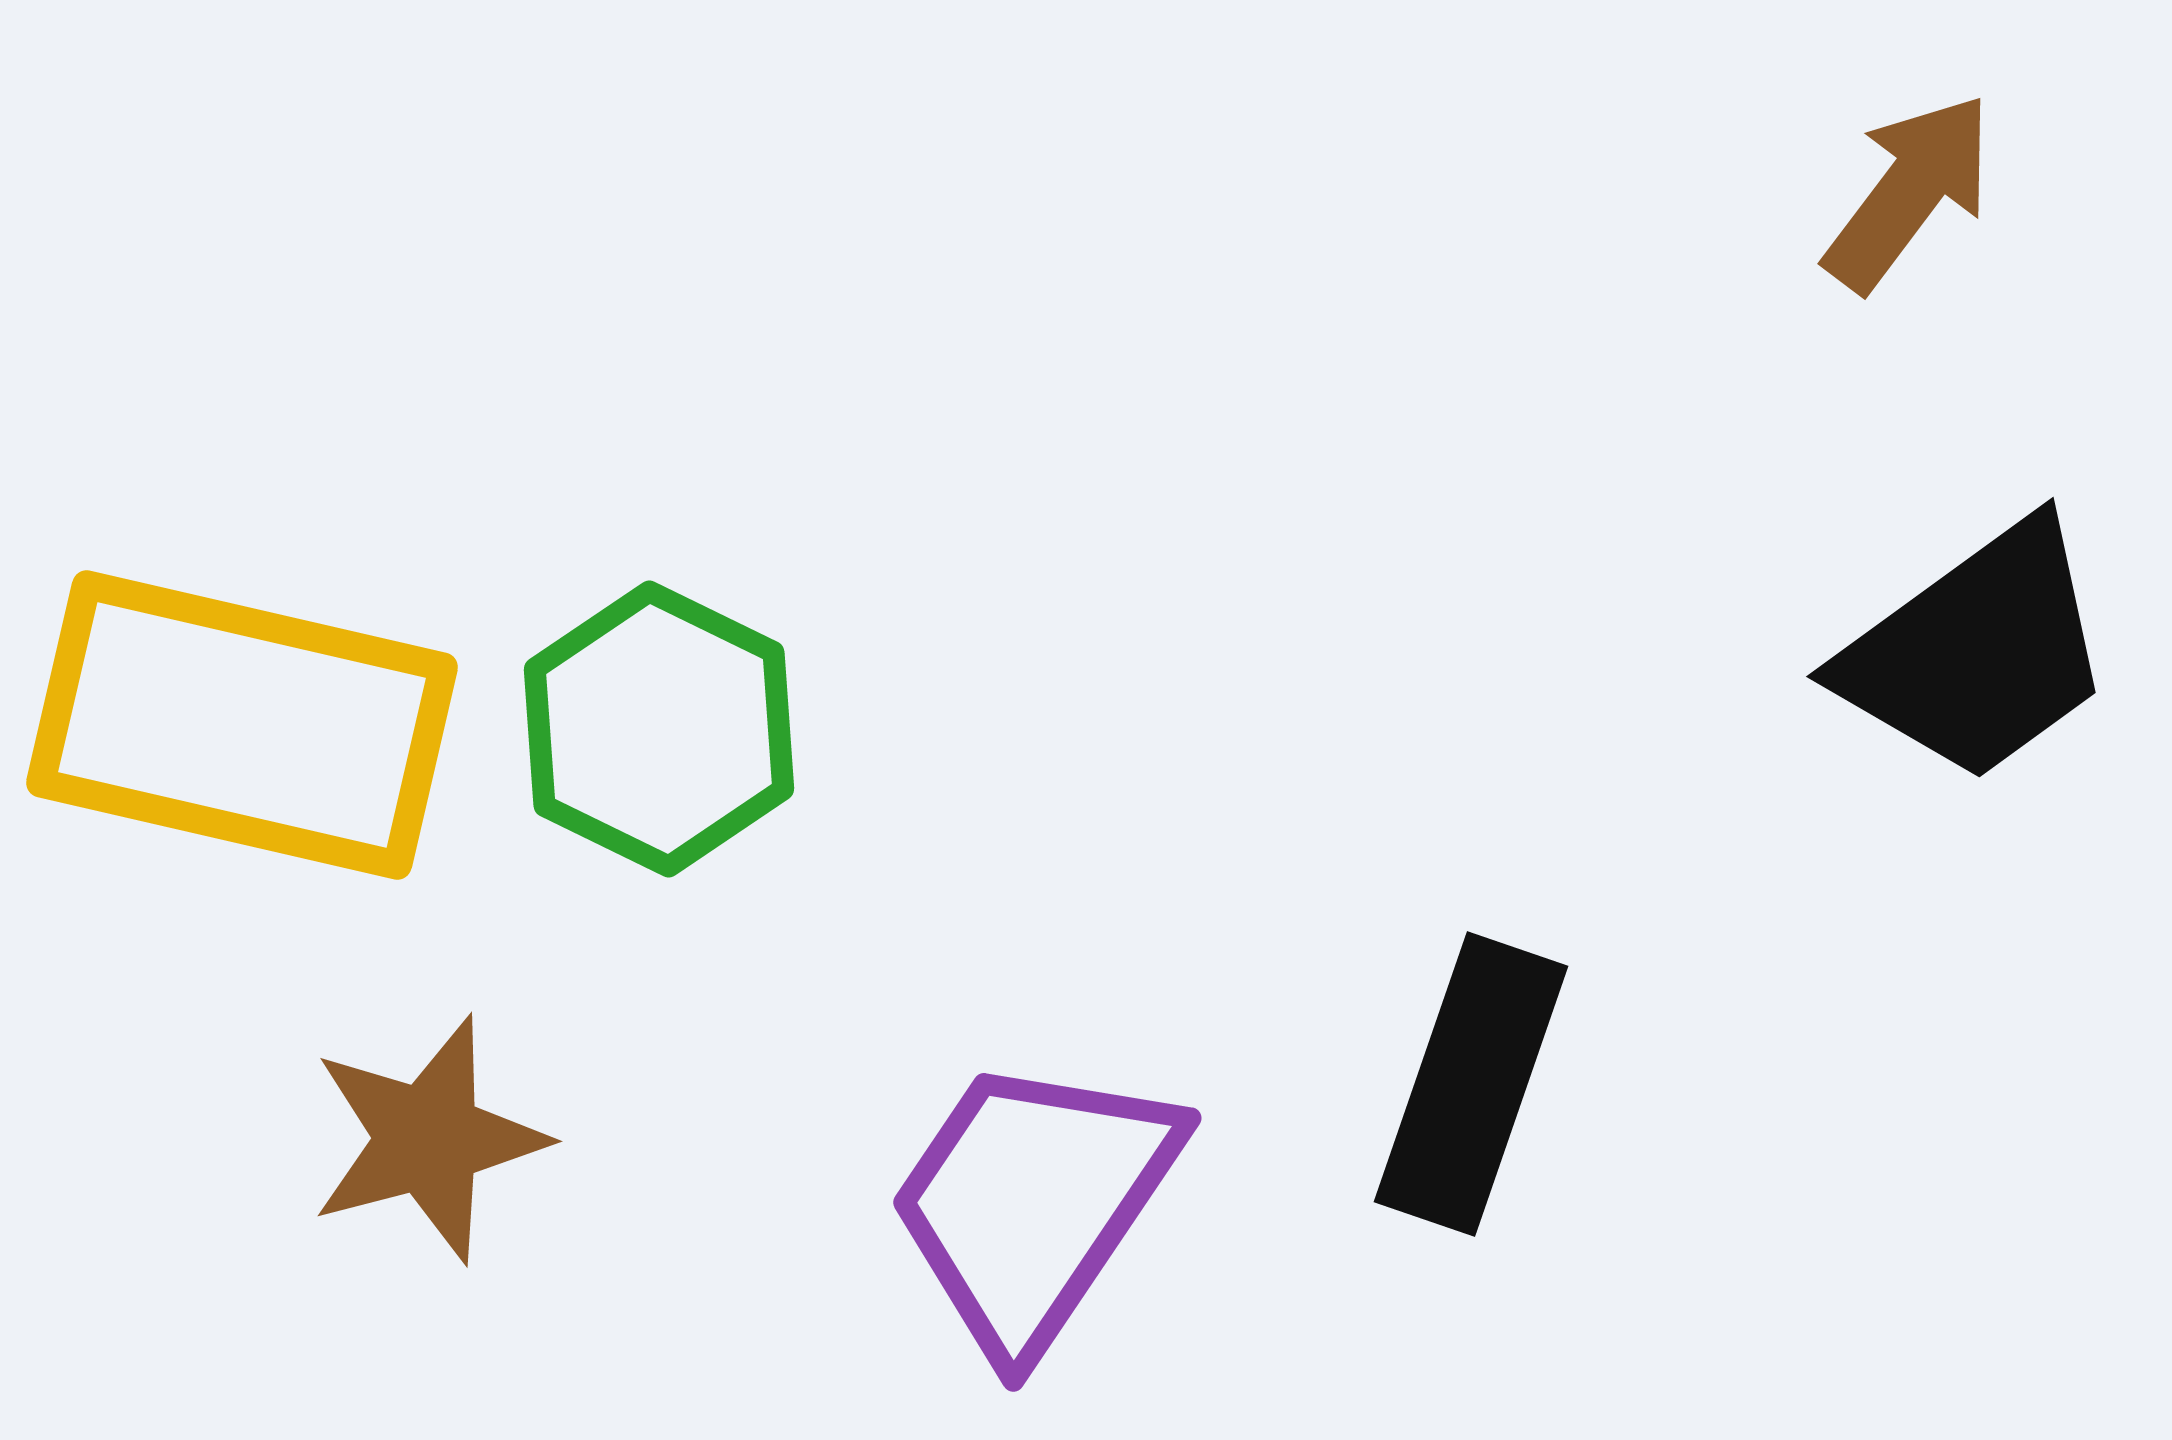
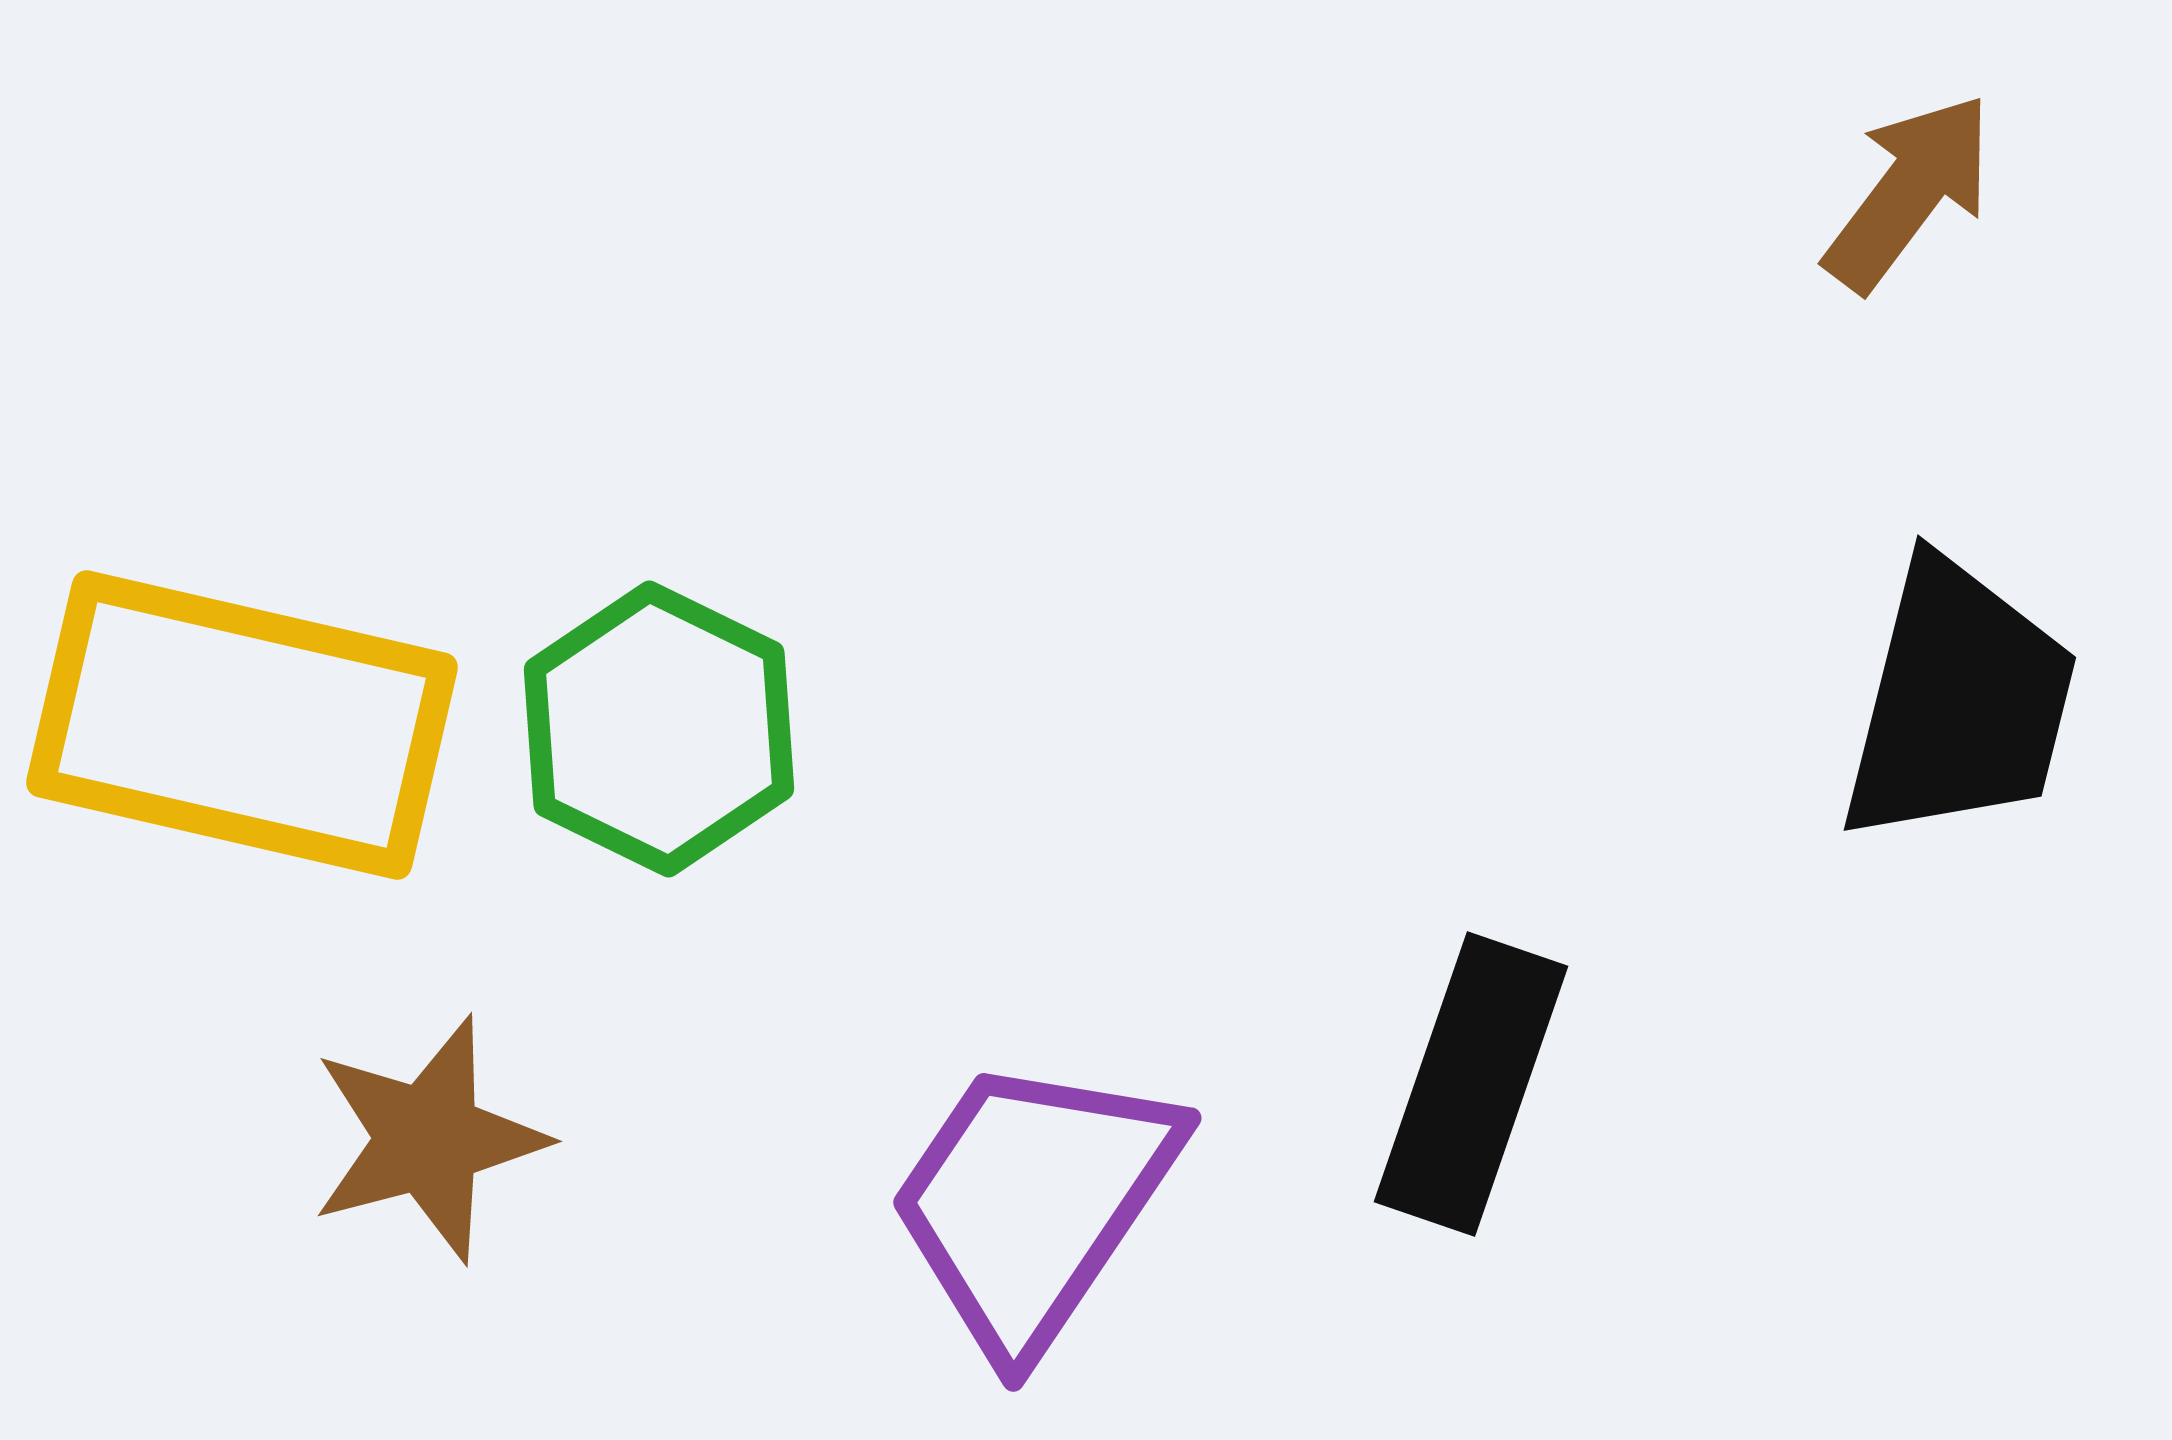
black trapezoid: moved 18 px left, 50 px down; rotated 40 degrees counterclockwise
